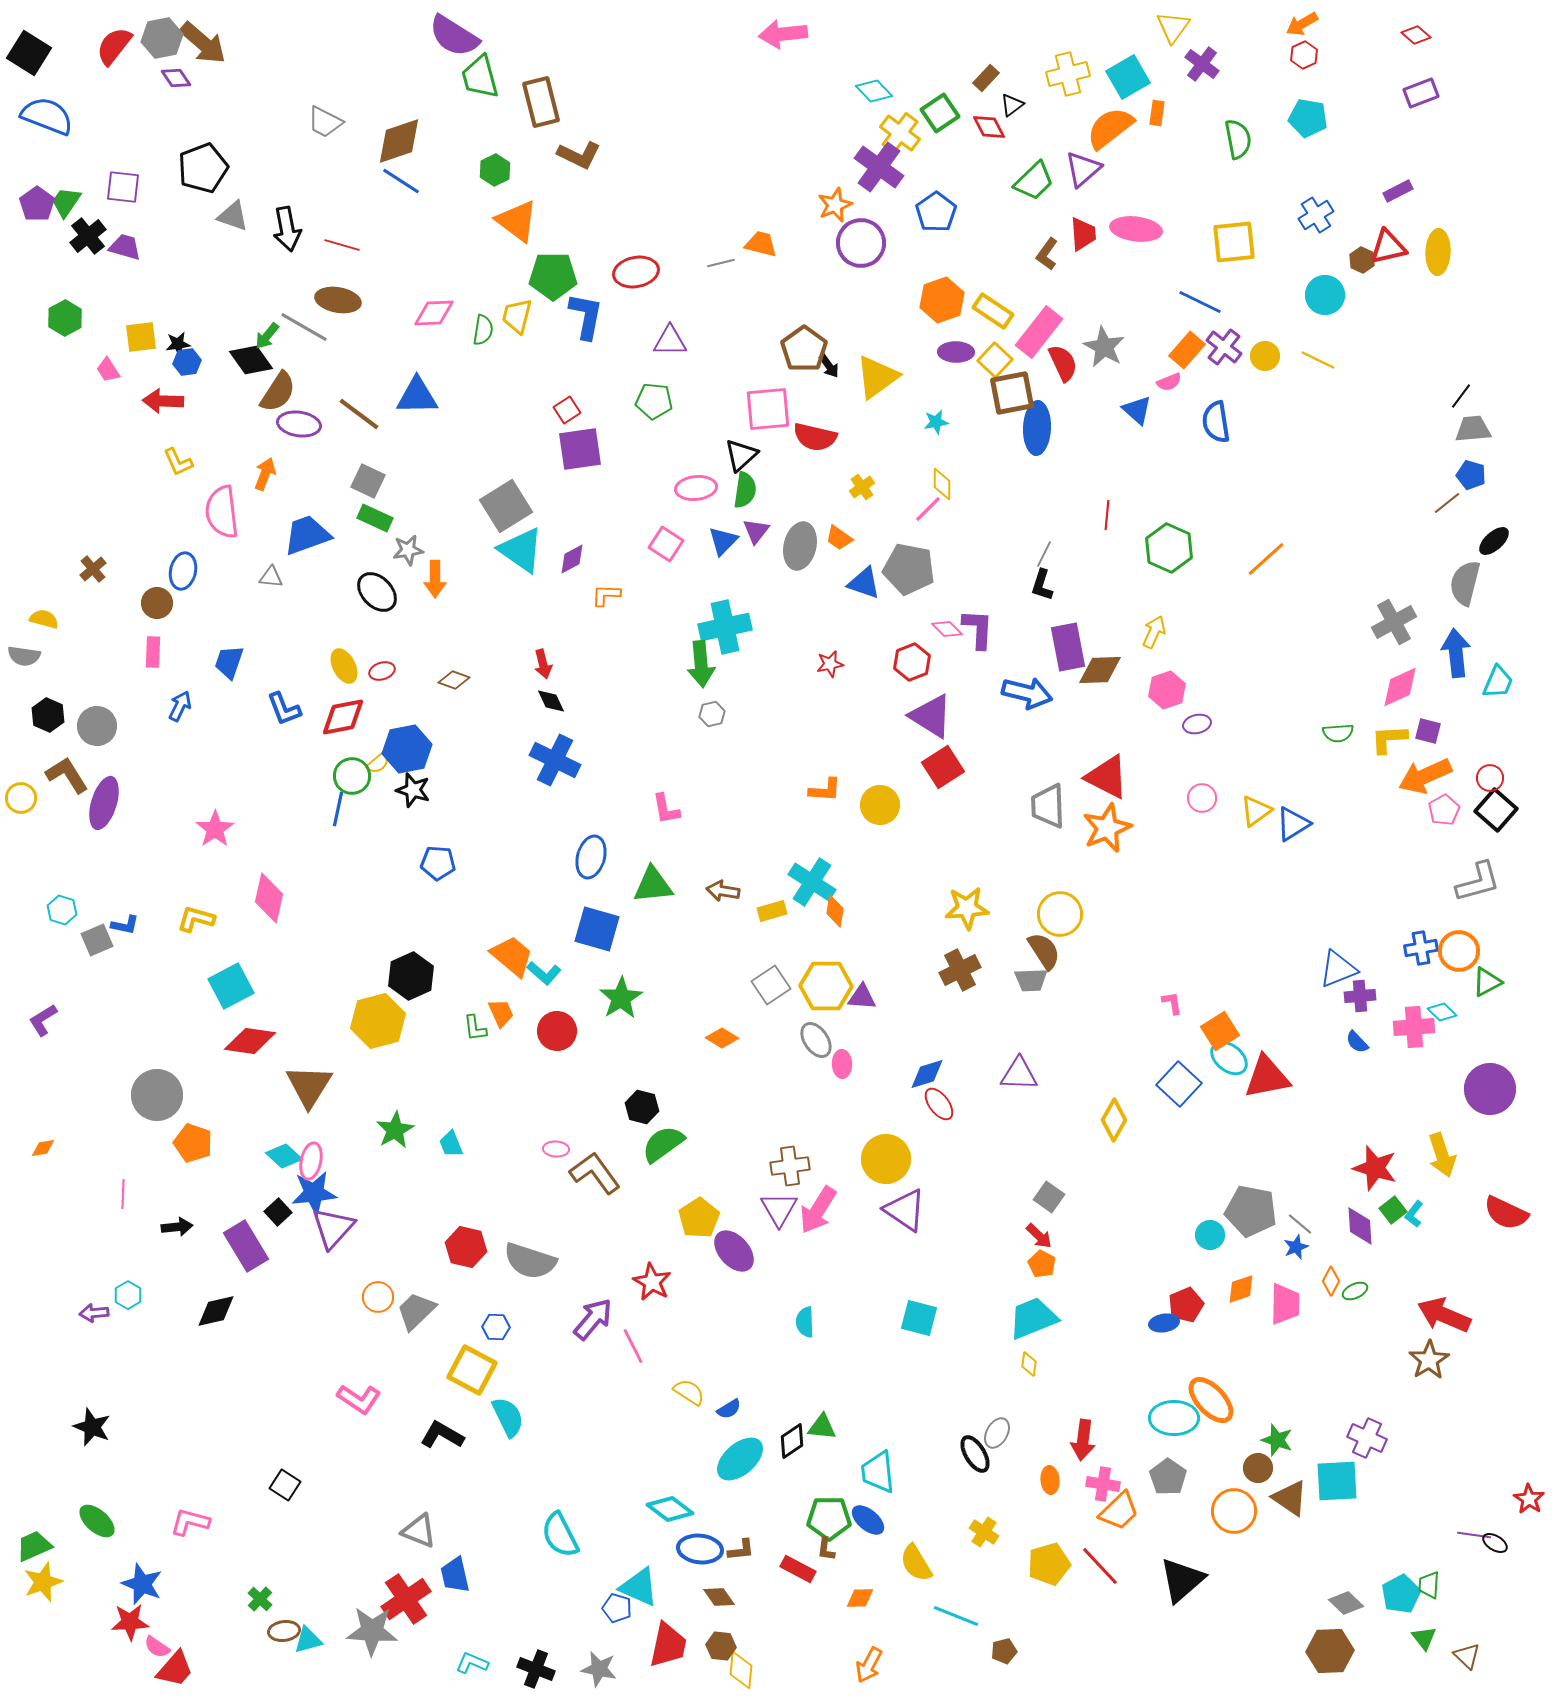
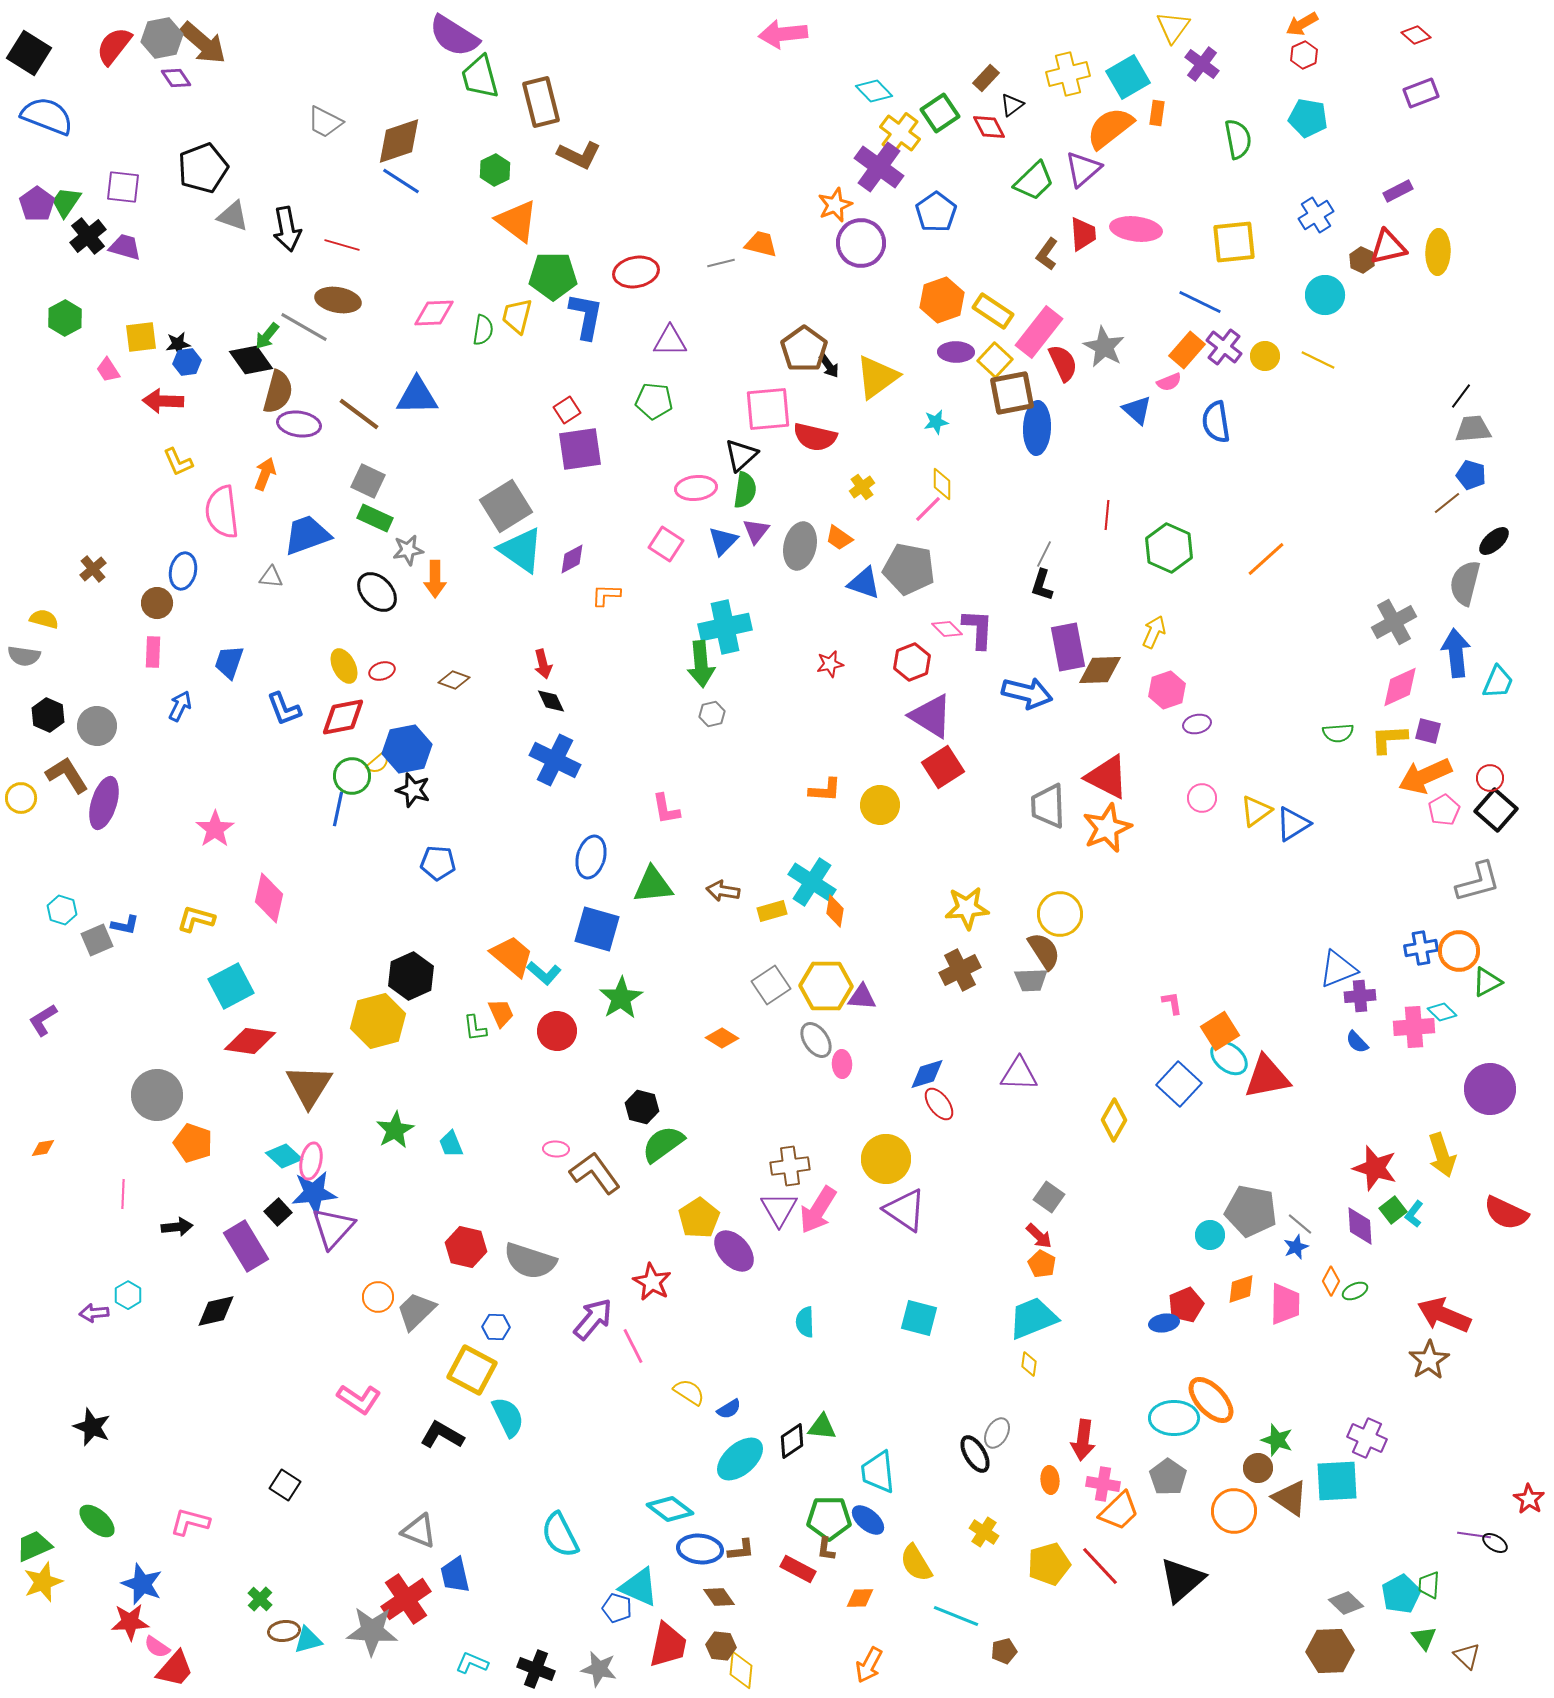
brown semicircle at (278, 392): rotated 18 degrees counterclockwise
